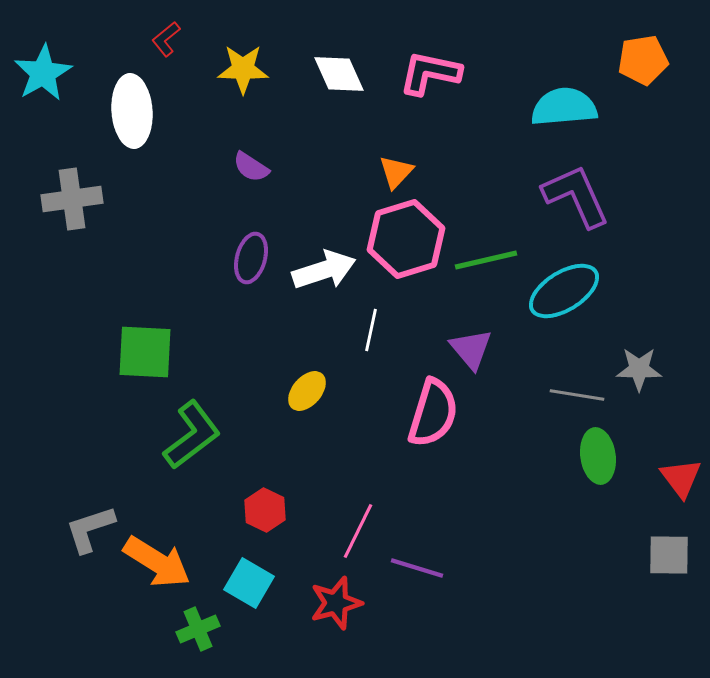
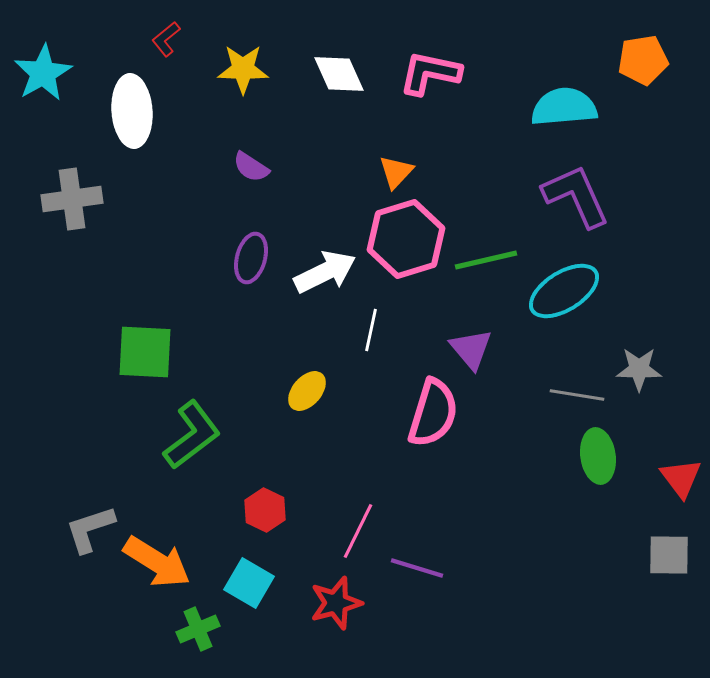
white arrow: moved 1 px right, 2 px down; rotated 8 degrees counterclockwise
